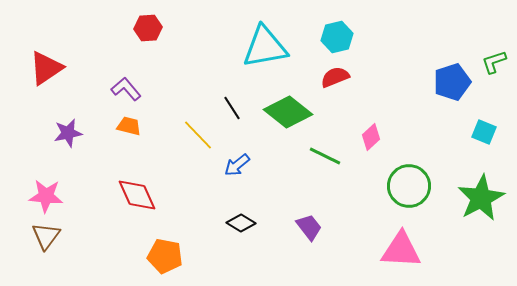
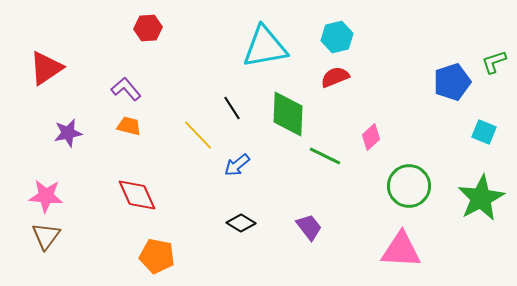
green diamond: moved 2 px down; rotated 54 degrees clockwise
orange pentagon: moved 8 px left
